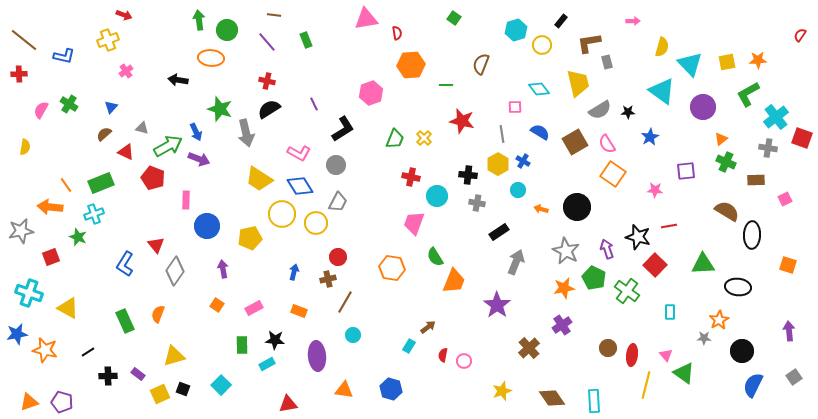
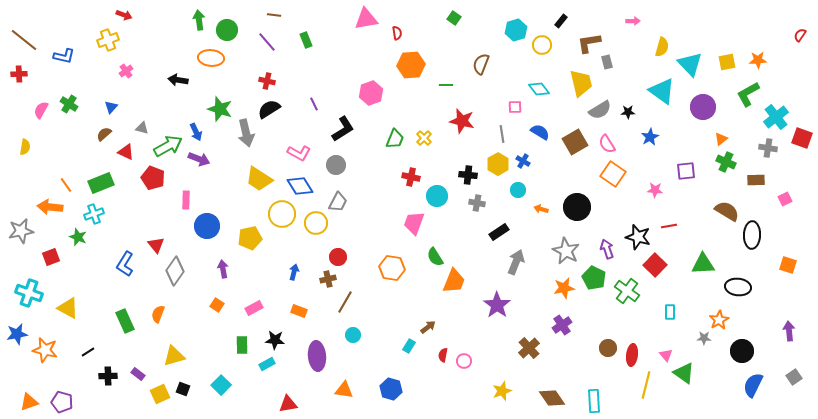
yellow trapezoid at (578, 83): moved 3 px right
